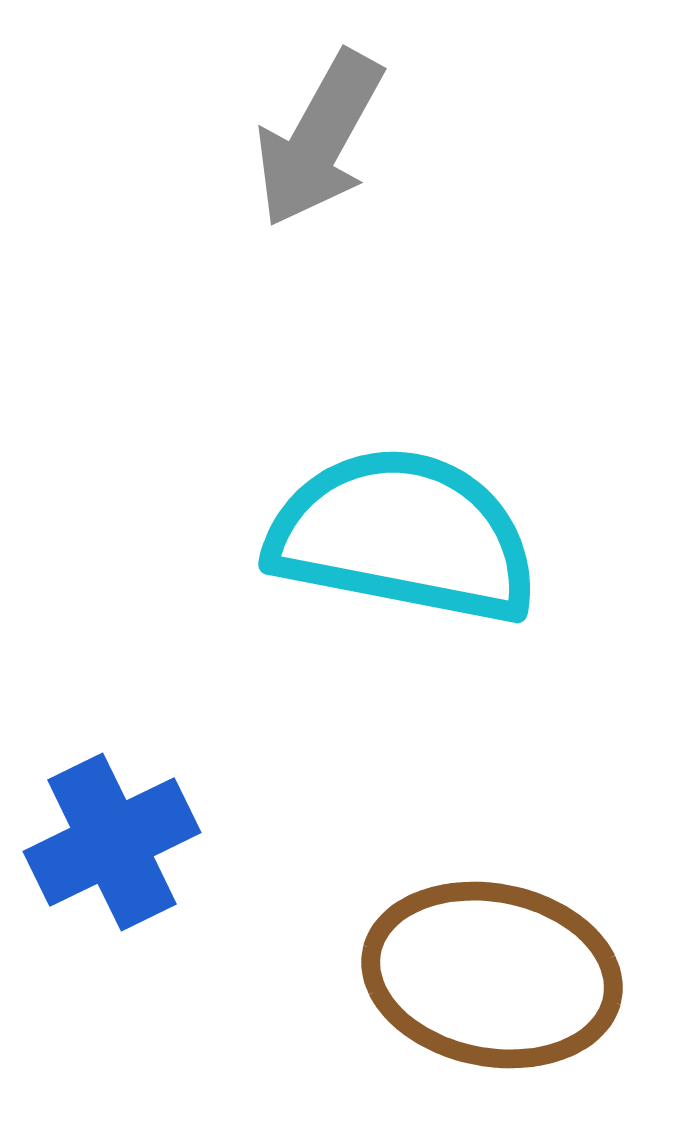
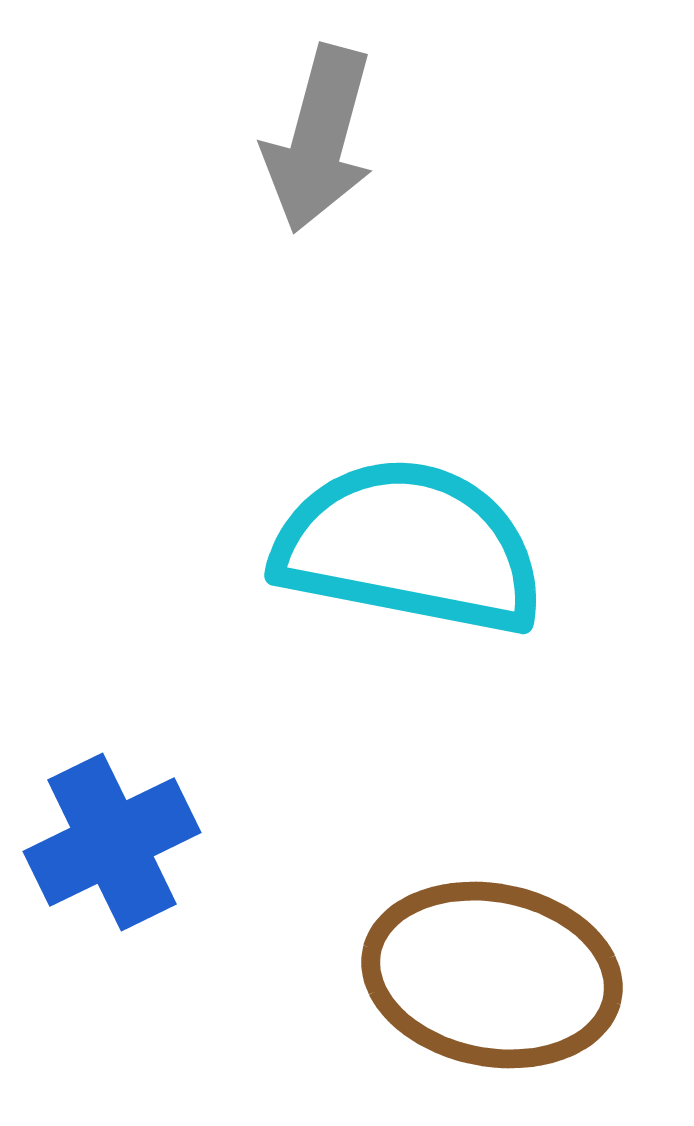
gray arrow: rotated 14 degrees counterclockwise
cyan semicircle: moved 6 px right, 11 px down
